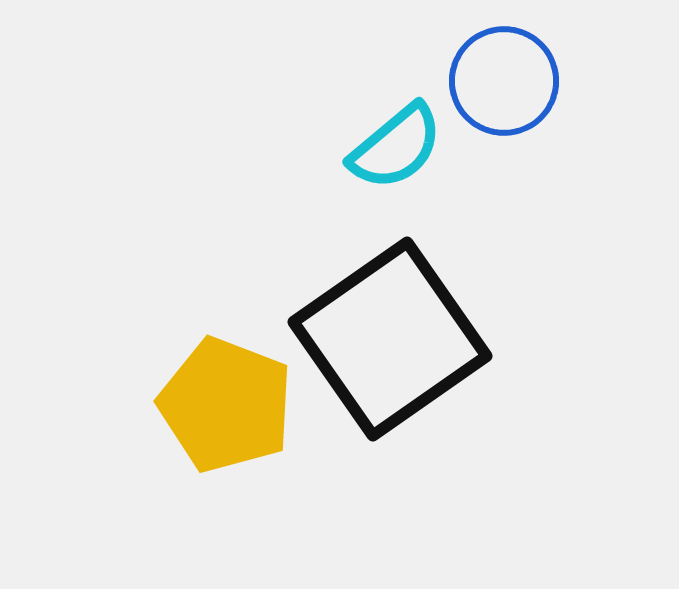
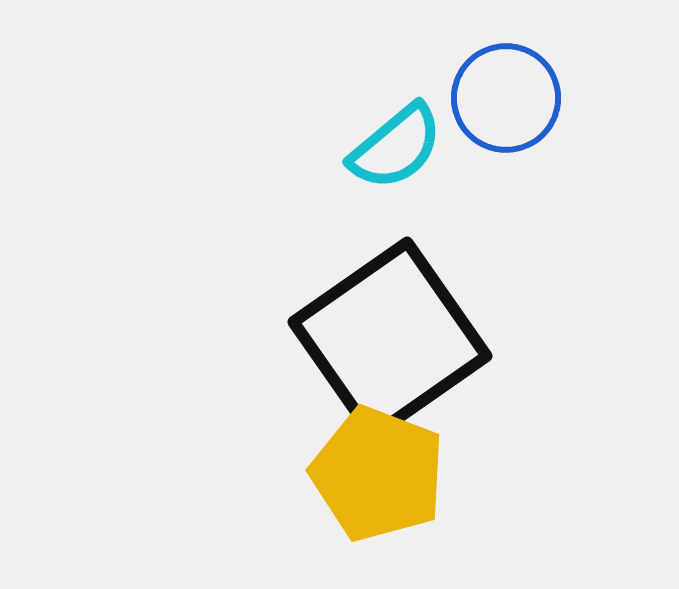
blue circle: moved 2 px right, 17 px down
yellow pentagon: moved 152 px right, 69 px down
